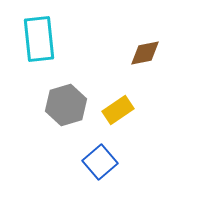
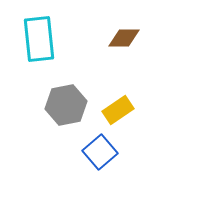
brown diamond: moved 21 px left, 15 px up; rotated 12 degrees clockwise
gray hexagon: rotated 6 degrees clockwise
blue square: moved 10 px up
